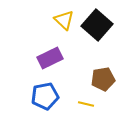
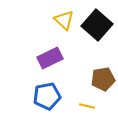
blue pentagon: moved 2 px right
yellow line: moved 1 px right, 2 px down
